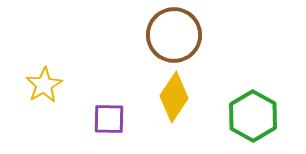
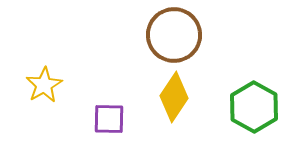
green hexagon: moved 1 px right, 9 px up
